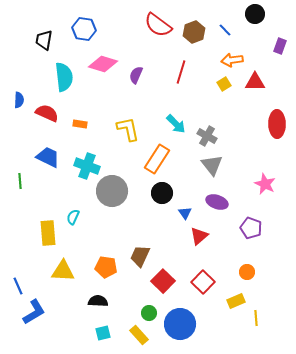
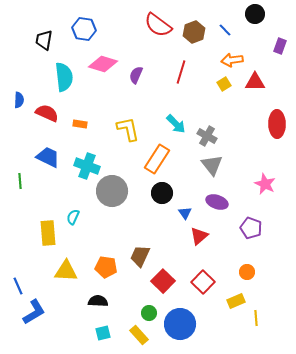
yellow triangle at (63, 271): moved 3 px right
